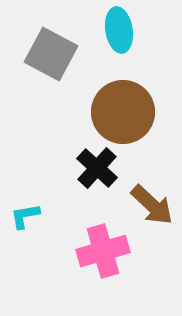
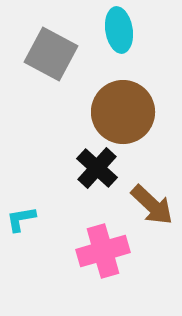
cyan L-shape: moved 4 px left, 3 px down
